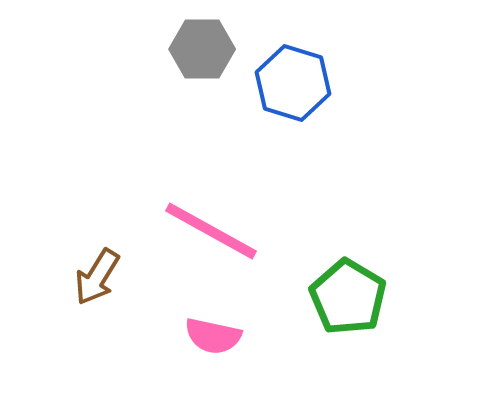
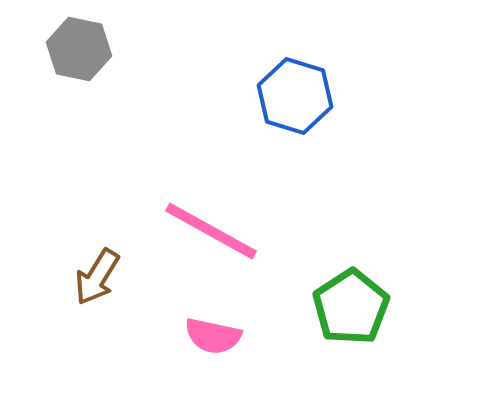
gray hexagon: moved 123 px left; rotated 12 degrees clockwise
blue hexagon: moved 2 px right, 13 px down
green pentagon: moved 3 px right, 10 px down; rotated 8 degrees clockwise
